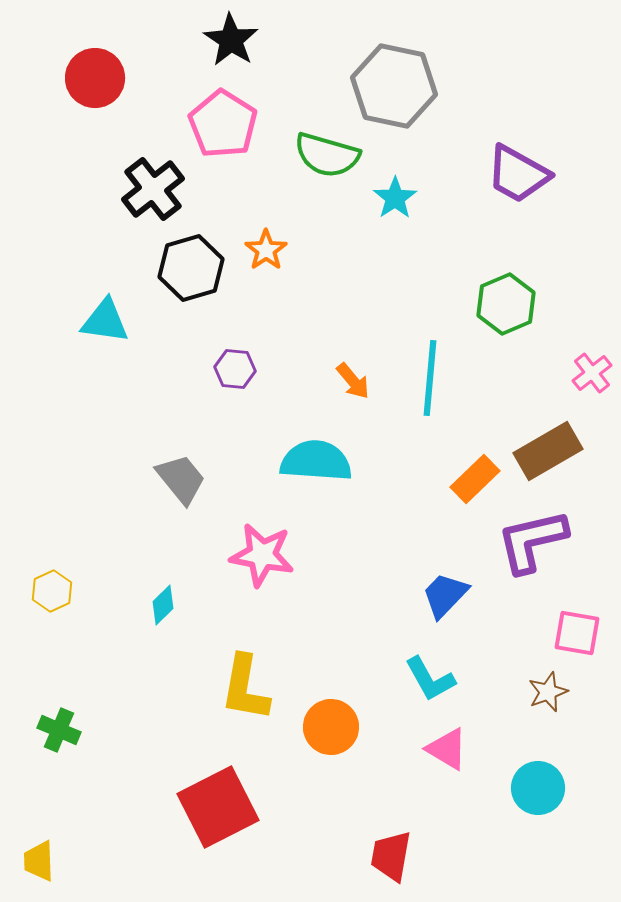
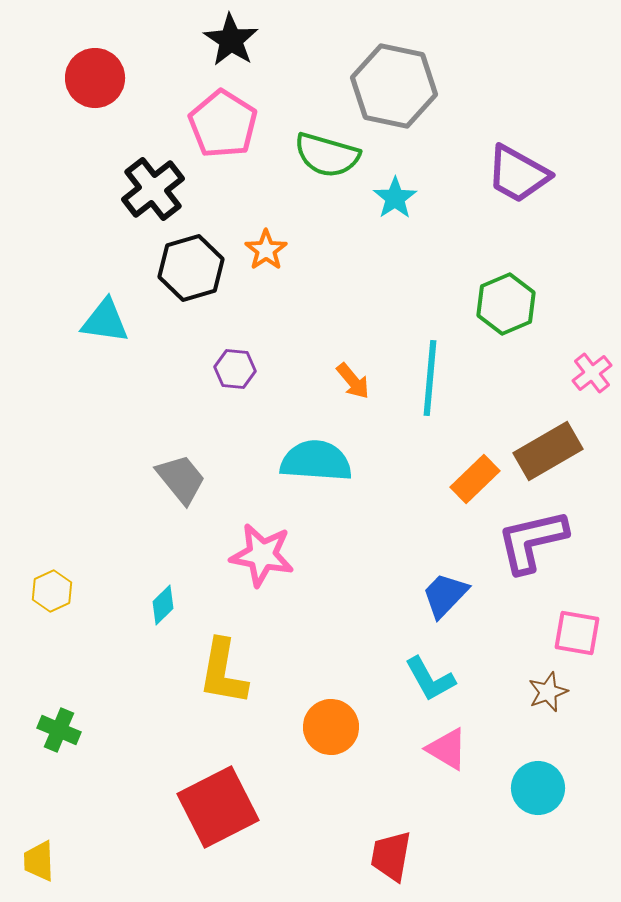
yellow L-shape: moved 22 px left, 16 px up
